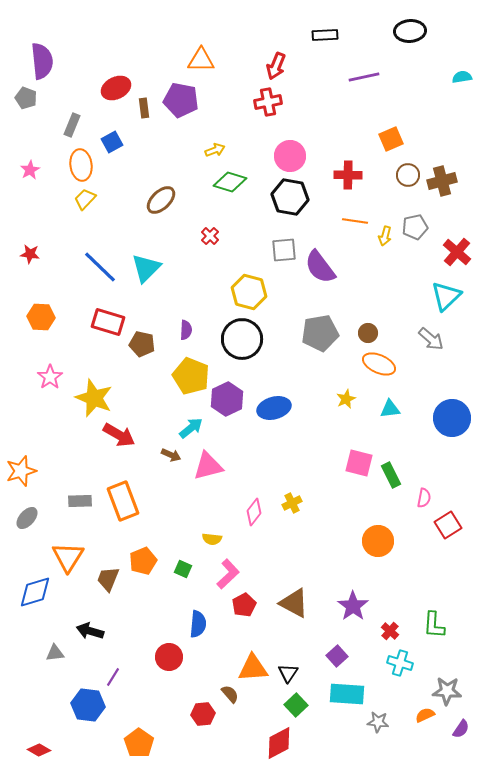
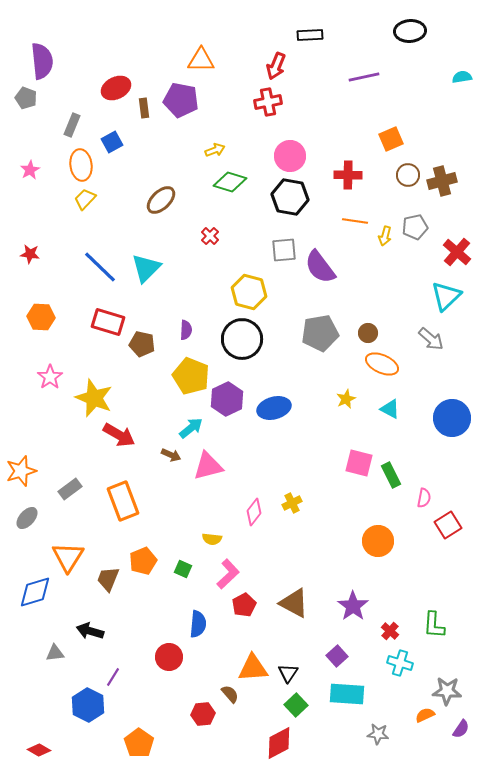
black rectangle at (325, 35): moved 15 px left
orange ellipse at (379, 364): moved 3 px right
cyan triangle at (390, 409): rotated 35 degrees clockwise
gray rectangle at (80, 501): moved 10 px left, 12 px up; rotated 35 degrees counterclockwise
blue hexagon at (88, 705): rotated 20 degrees clockwise
gray star at (378, 722): moved 12 px down
